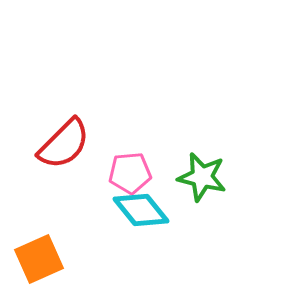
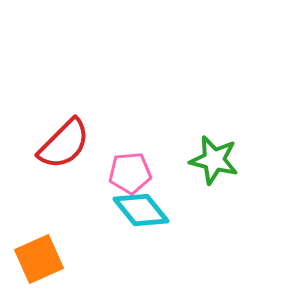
green star: moved 12 px right, 17 px up
